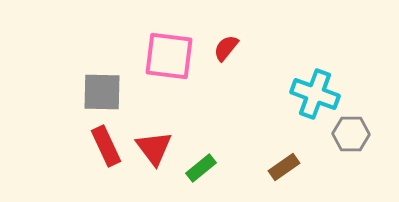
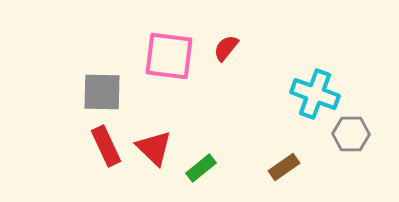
red triangle: rotated 9 degrees counterclockwise
